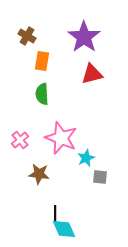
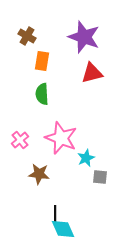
purple star: rotated 16 degrees counterclockwise
red triangle: moved 1 px up
cyan diamond: moved 1 px left
